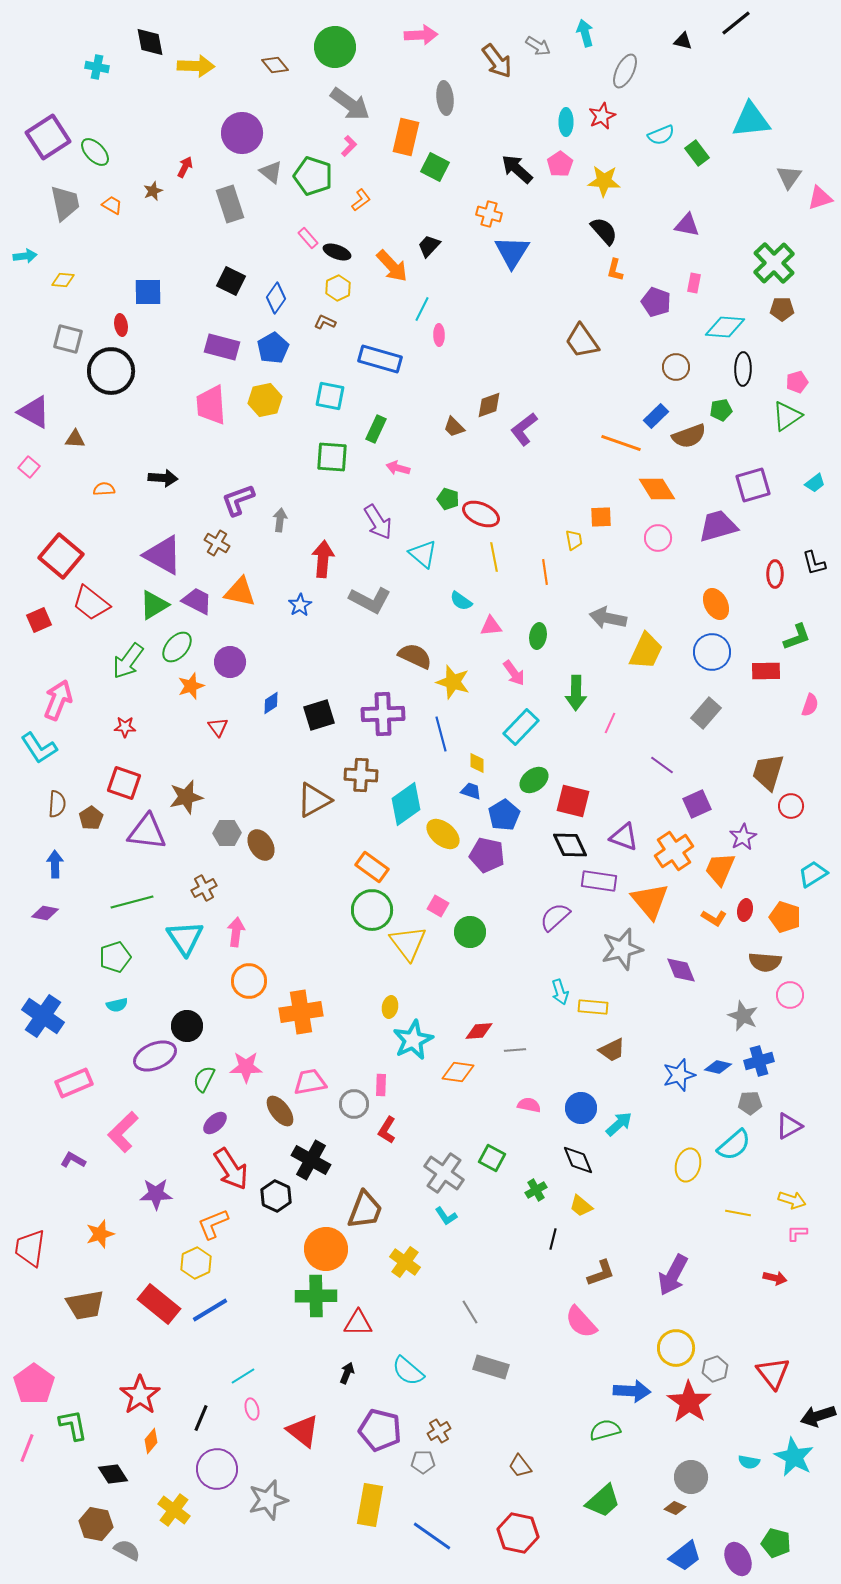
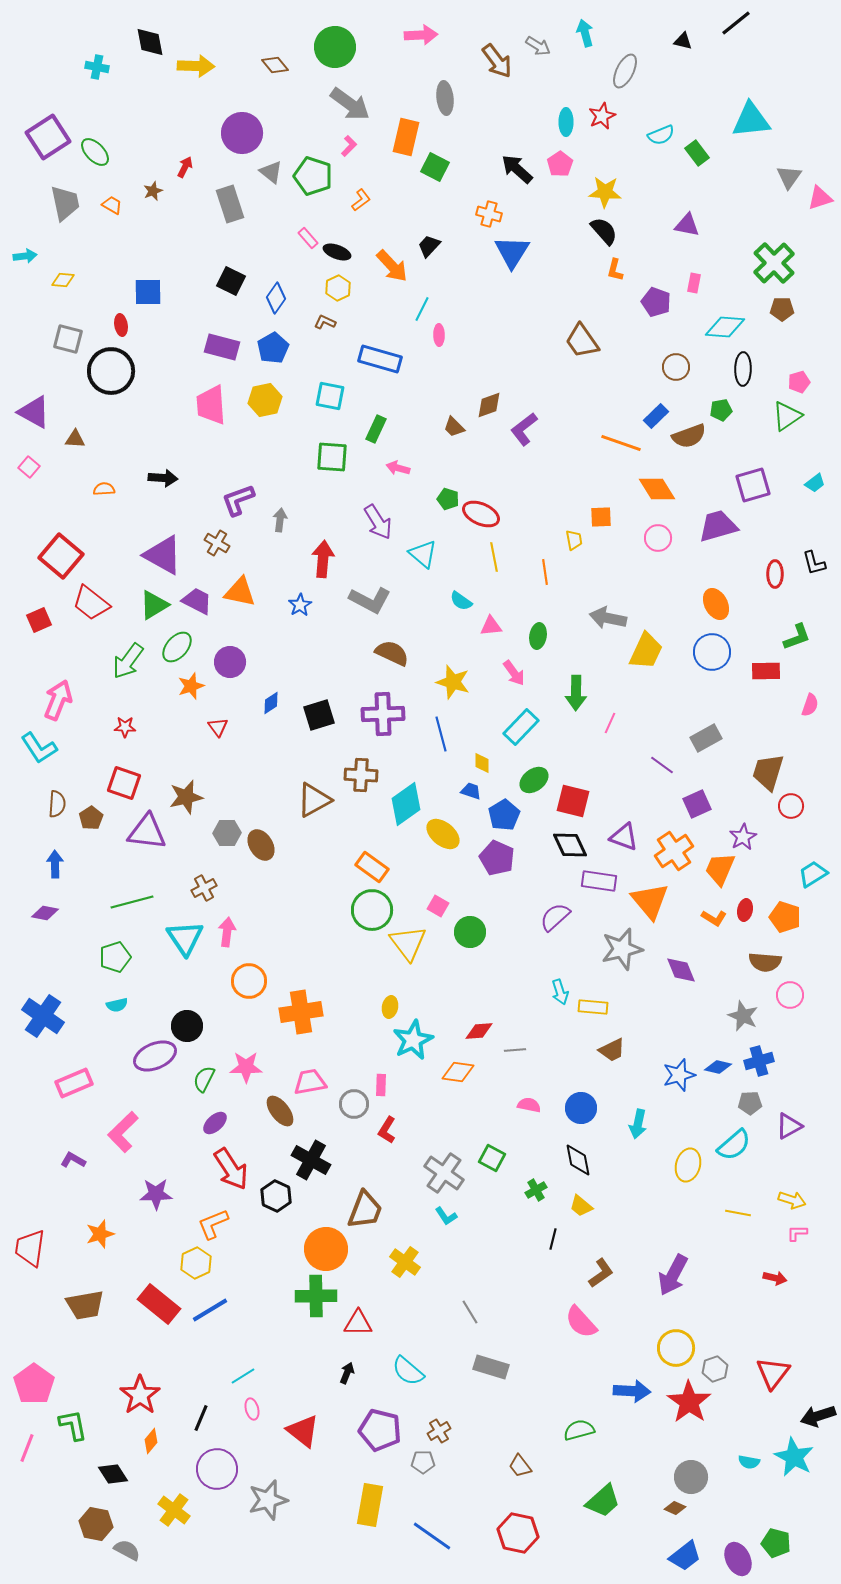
yellow star at (604, 181): moved 1 px right, 11 px down
pink pentagon at (797, 382): moved 2 px right
brown semicircle at (415, 656): moved 23 px left, 3 px up
gray rectangle at (706, 713): moved 25 px down; rotated 20 degrees clockwise
yellow diamond at (477, 763): moved 5 px right
purple pentagon at (487, 855): moved 10 px right, 3 px down; rotated 12 degrees clockwise
pink arrow at (236, 932): moved 9 px left
cyan arrow at (619, 1124): moved 19 px right; rotated 144 degrees clockwise
black diamond at (578, 1160): rotated 12 degrees clockwise
brown L-shape at (601, 1273): rotated 16 degrees counterclockwise
red triangle at (773, 1373): rotated 15 degrees clockwise
green semicircle at (605, 1430): moved 26 px left
